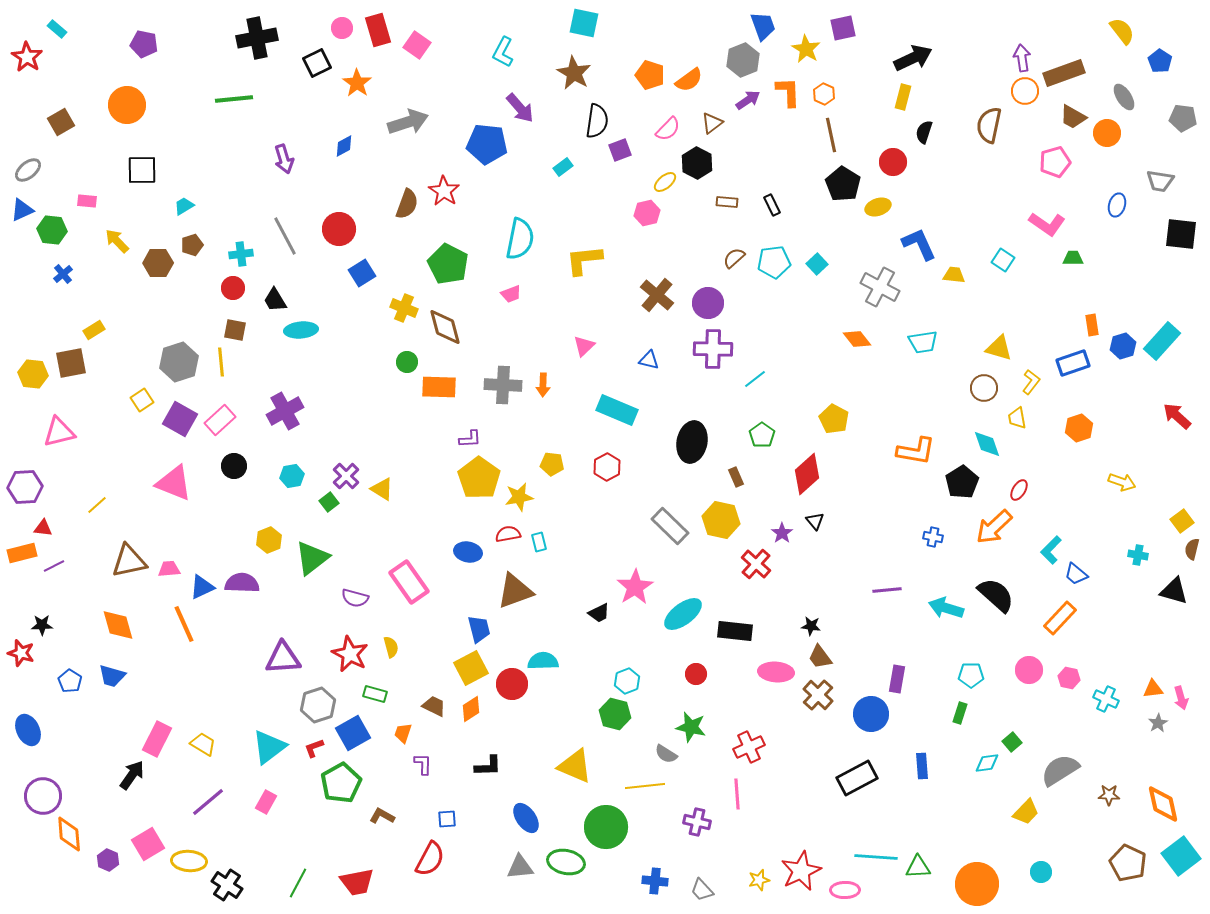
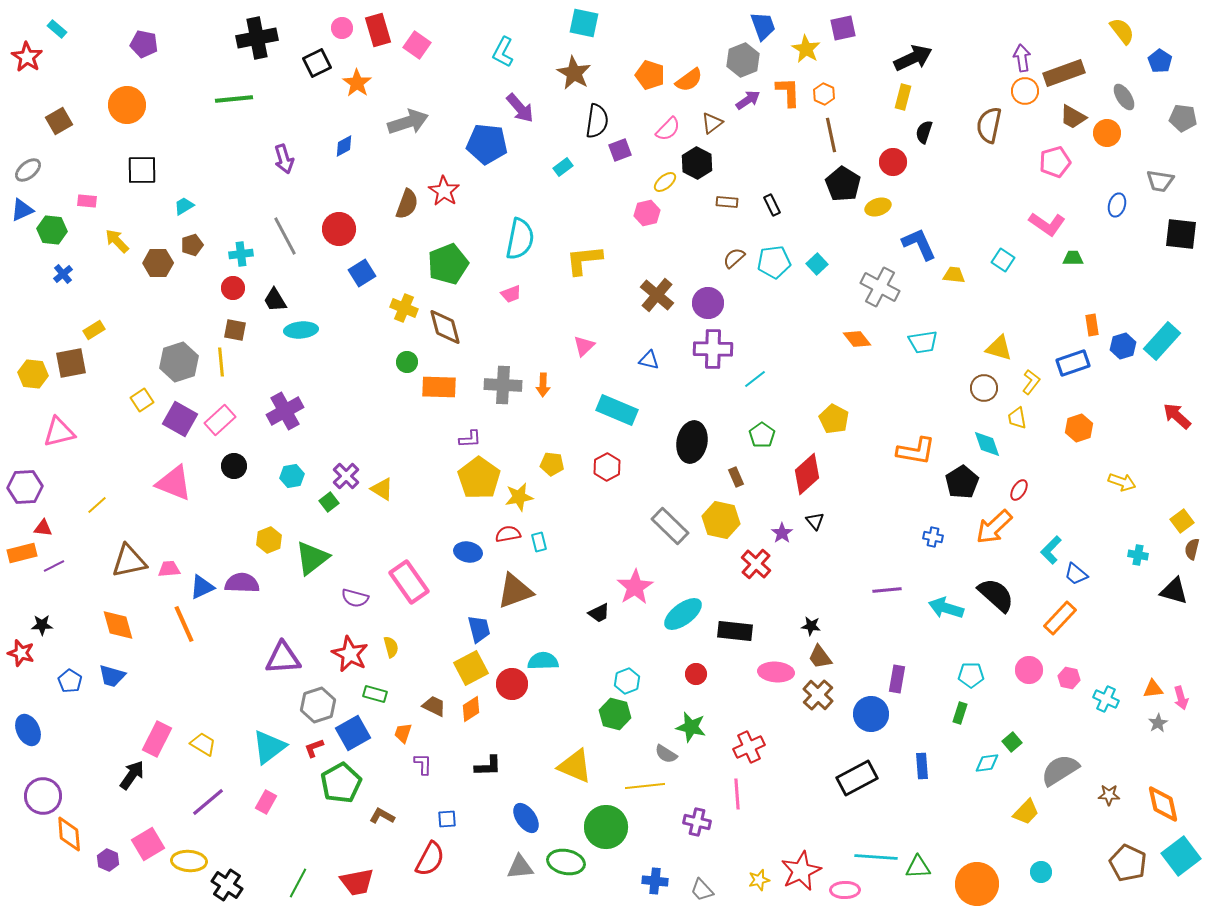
brown square at (61, 122): moved 2 px left, 1 px up
green pentagon at (448, 264): rotated 24 degrees clockwise
